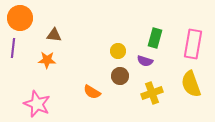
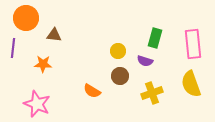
orange circle: moved 6 px right
pink rectangle: rotated 16 degrees counterclockwise
orange star: moved 4 px left, 4 px down
orange semicircle: moved 1 px up
